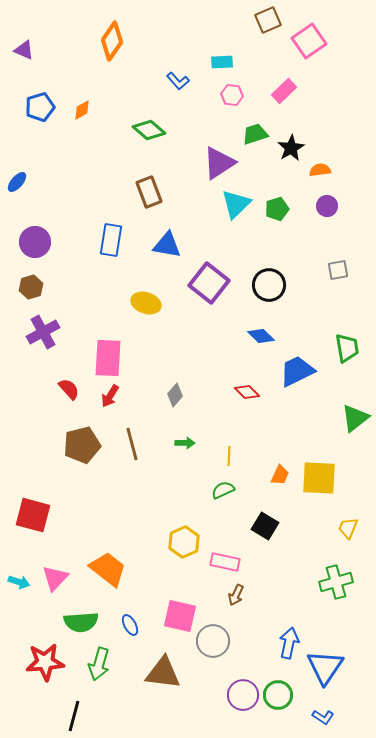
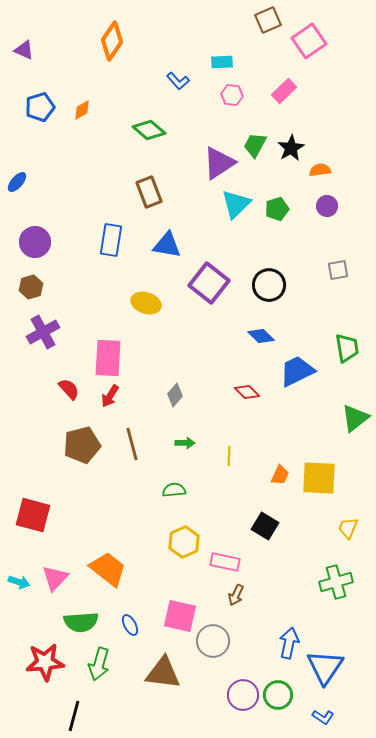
green trapezoid at (255, 134): moved 11 px down; rotated 44 degrees counterclockwise
green semicircle at (223, 490): moved 49 px left; rotated 20 degrees clockwise
